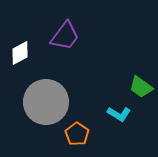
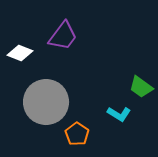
purple trapezoid: moved 2 px left
white diamond: rotated 50 degrees clockwise
